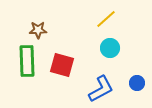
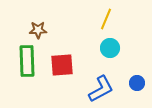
yellow line: rotated 25 degrees counterclockwise
red square: rotated 20 degrees counterclockwise
